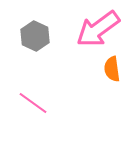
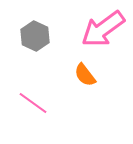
pink arrow: moved 5 px right
orange semicircle: moved 27 px left, 6 px down; rotated 30 degrees counterclockwise
